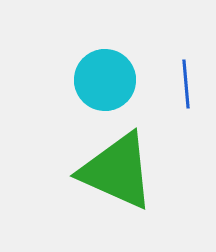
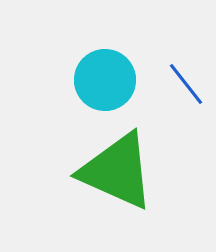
blue line: rotated 33 degrees counterclockwise
